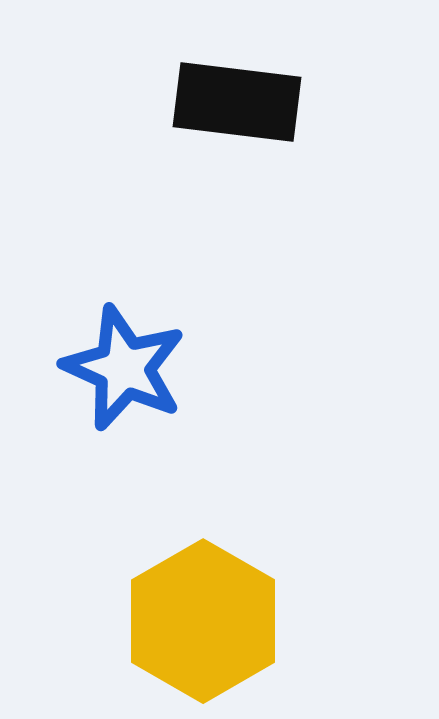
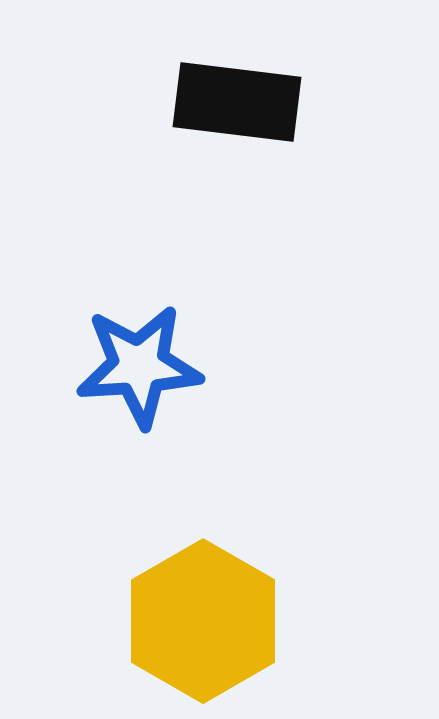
blue star: moved 15 px right, 2 px up; rotated 28 degrees counterclockwise
